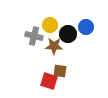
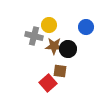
yellow circle: moved 1 px left
black circle: moved 15 px down
red square: moved 1 px left, 2 px down; rotated 30 degrees clockwise
